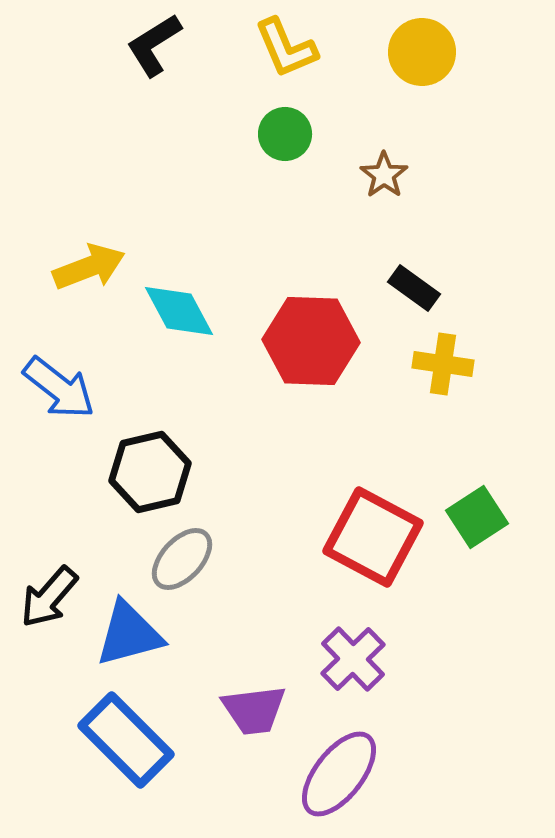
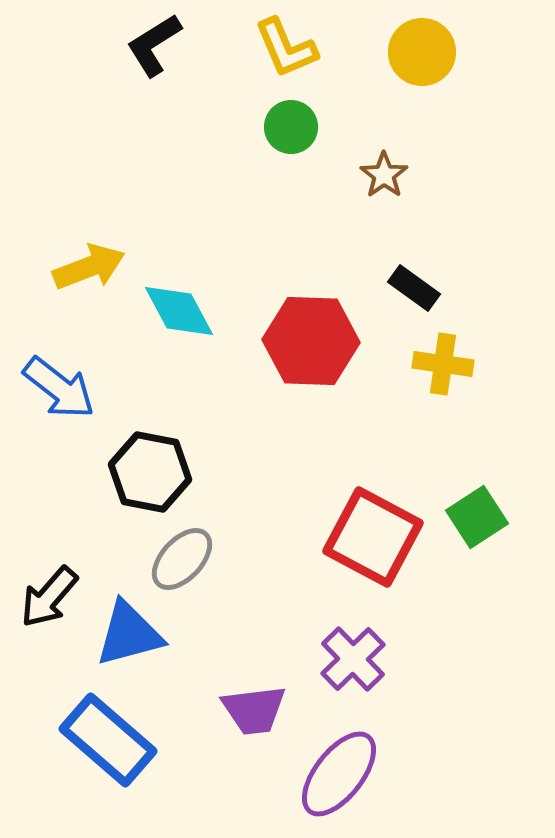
green circle: moved 6 px right, 7 px up
black hexagon: rotated 24 degrees clockwise
blue rectangle: moved 18 px left; rotated 4 degrees counterclockwise
